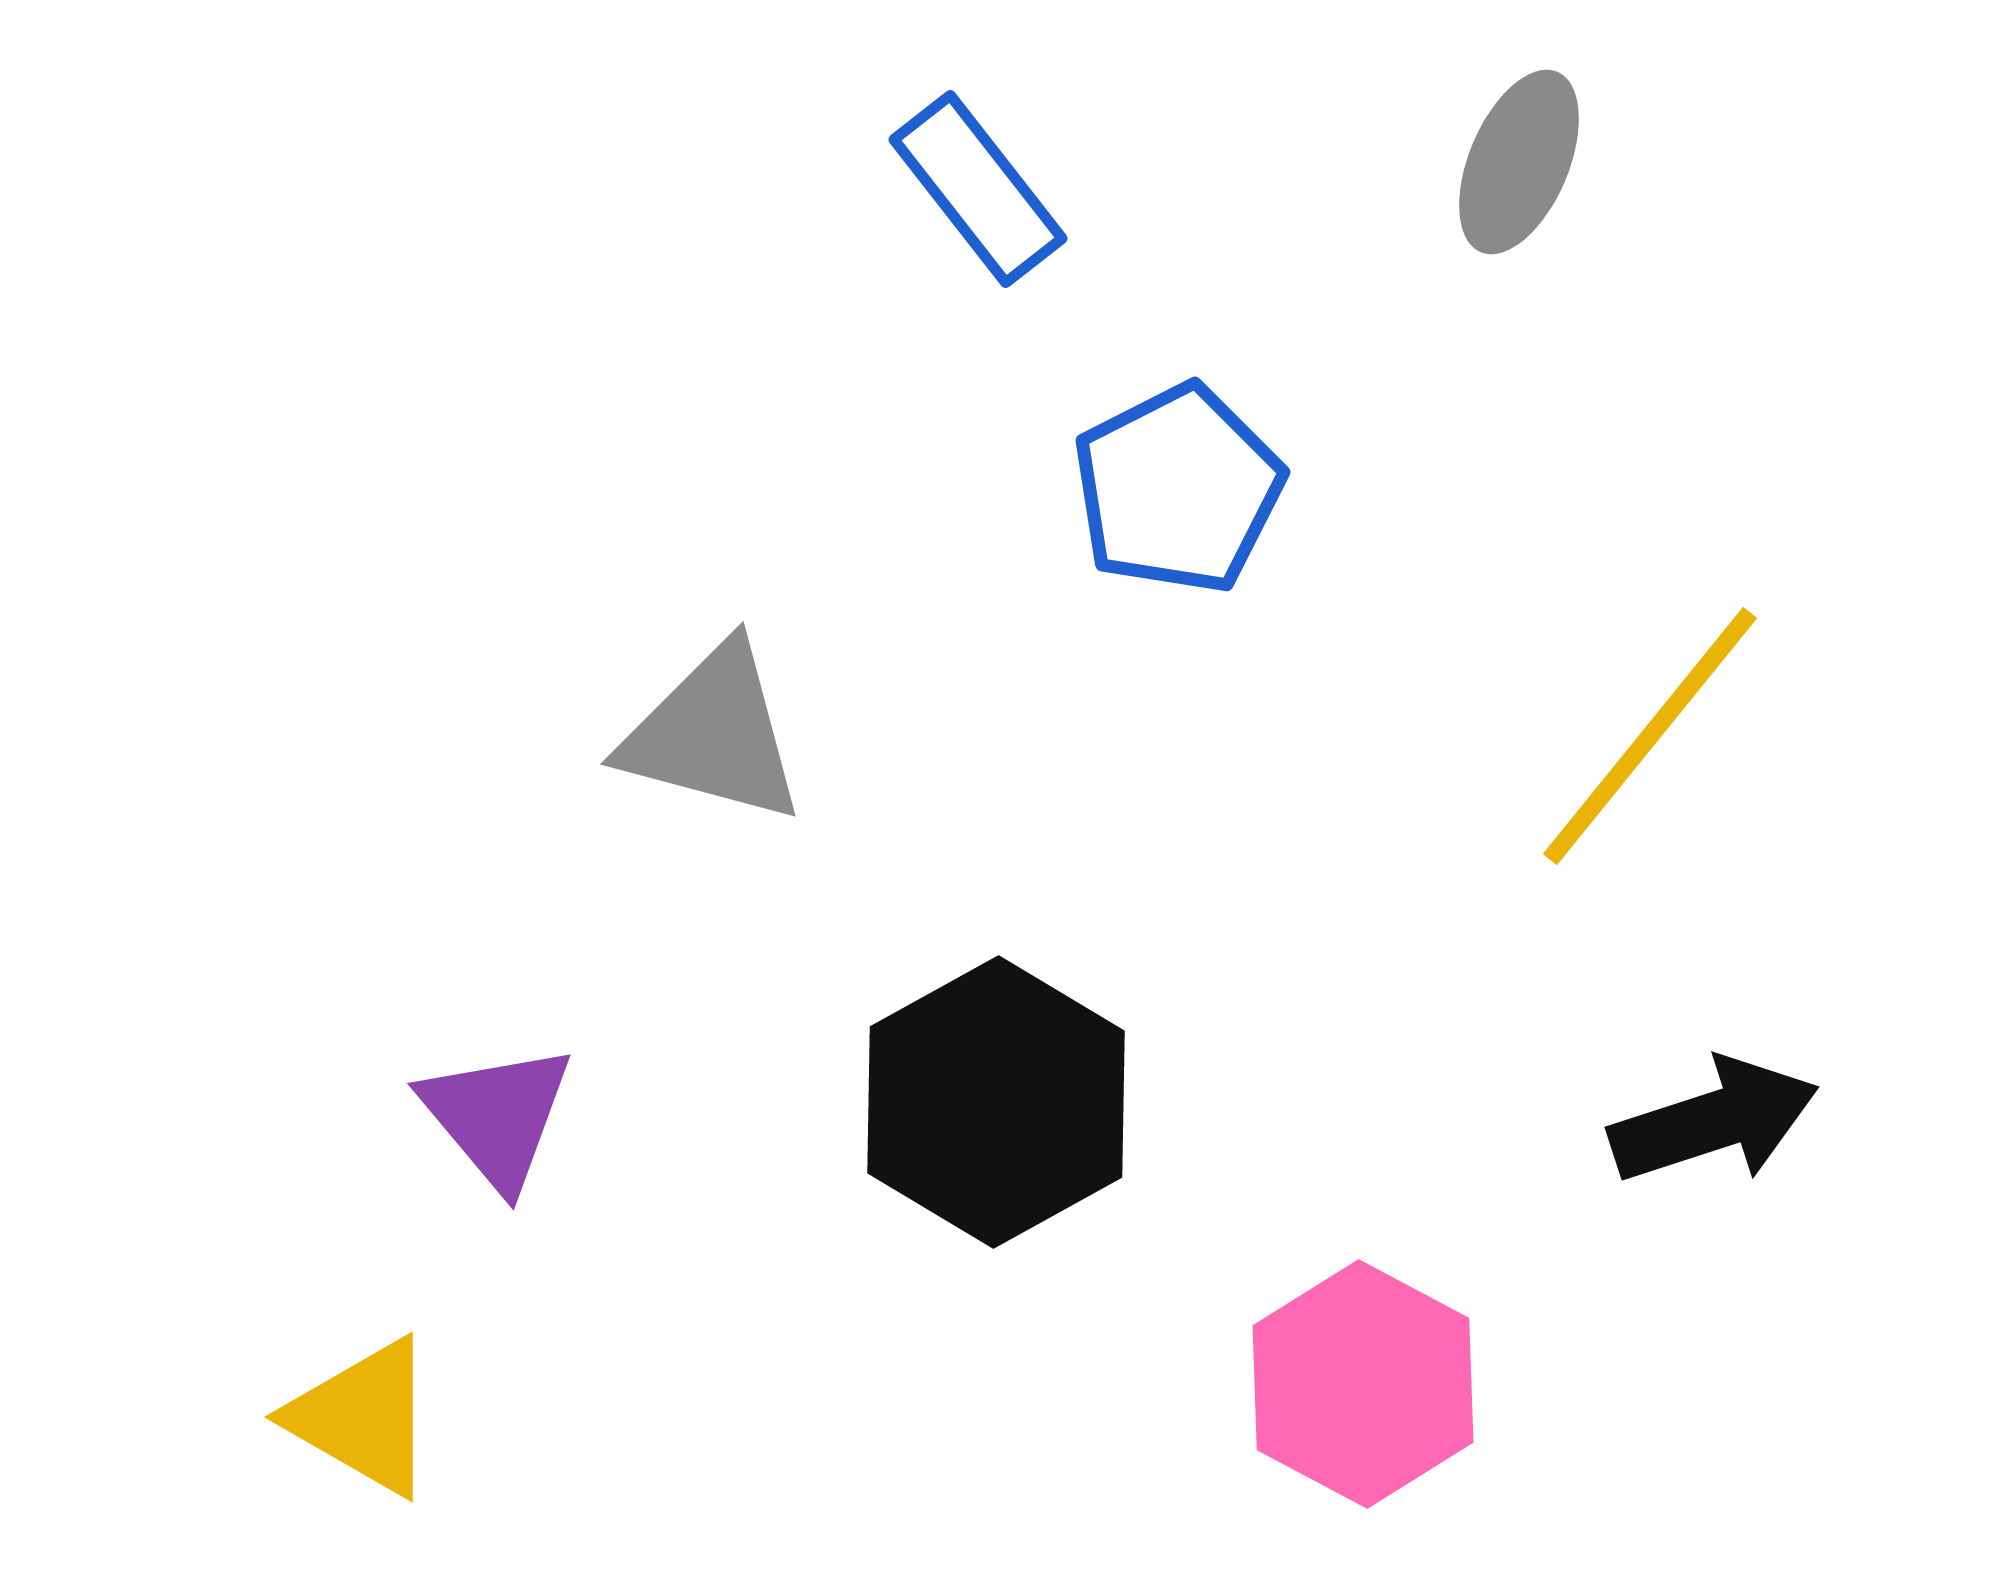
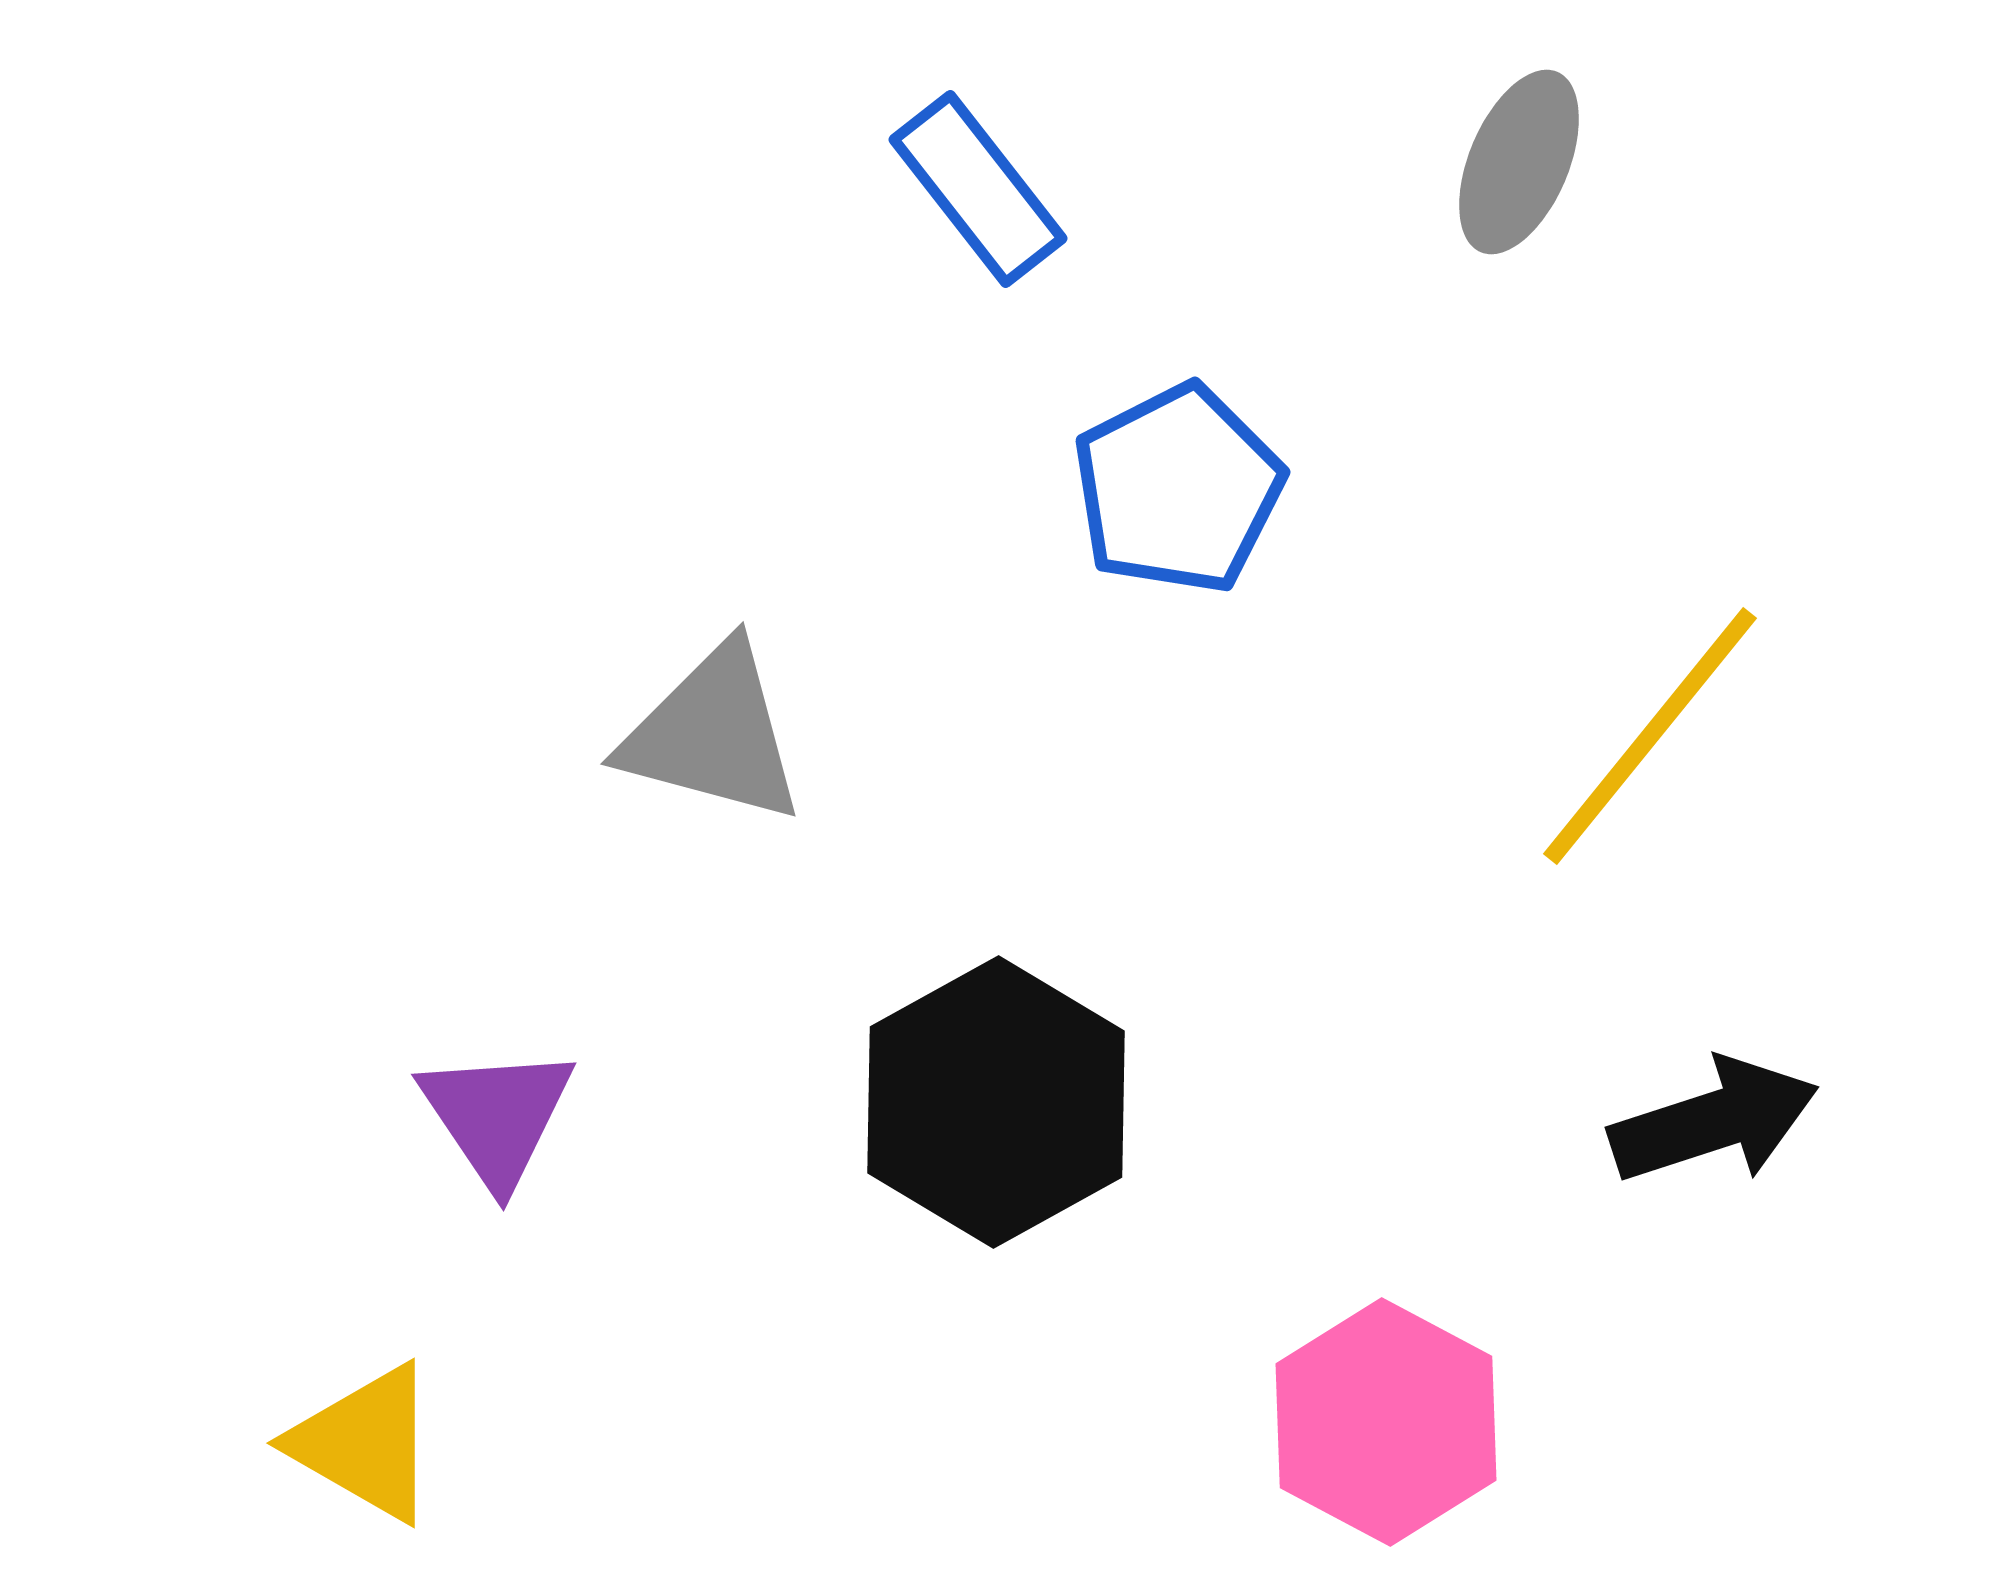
purple triangle: rotated 6 degrees clockwise
pink hexagon: moved 23 px right, 38 px down
yellow triangle: moved 2 px right, 26 px down
